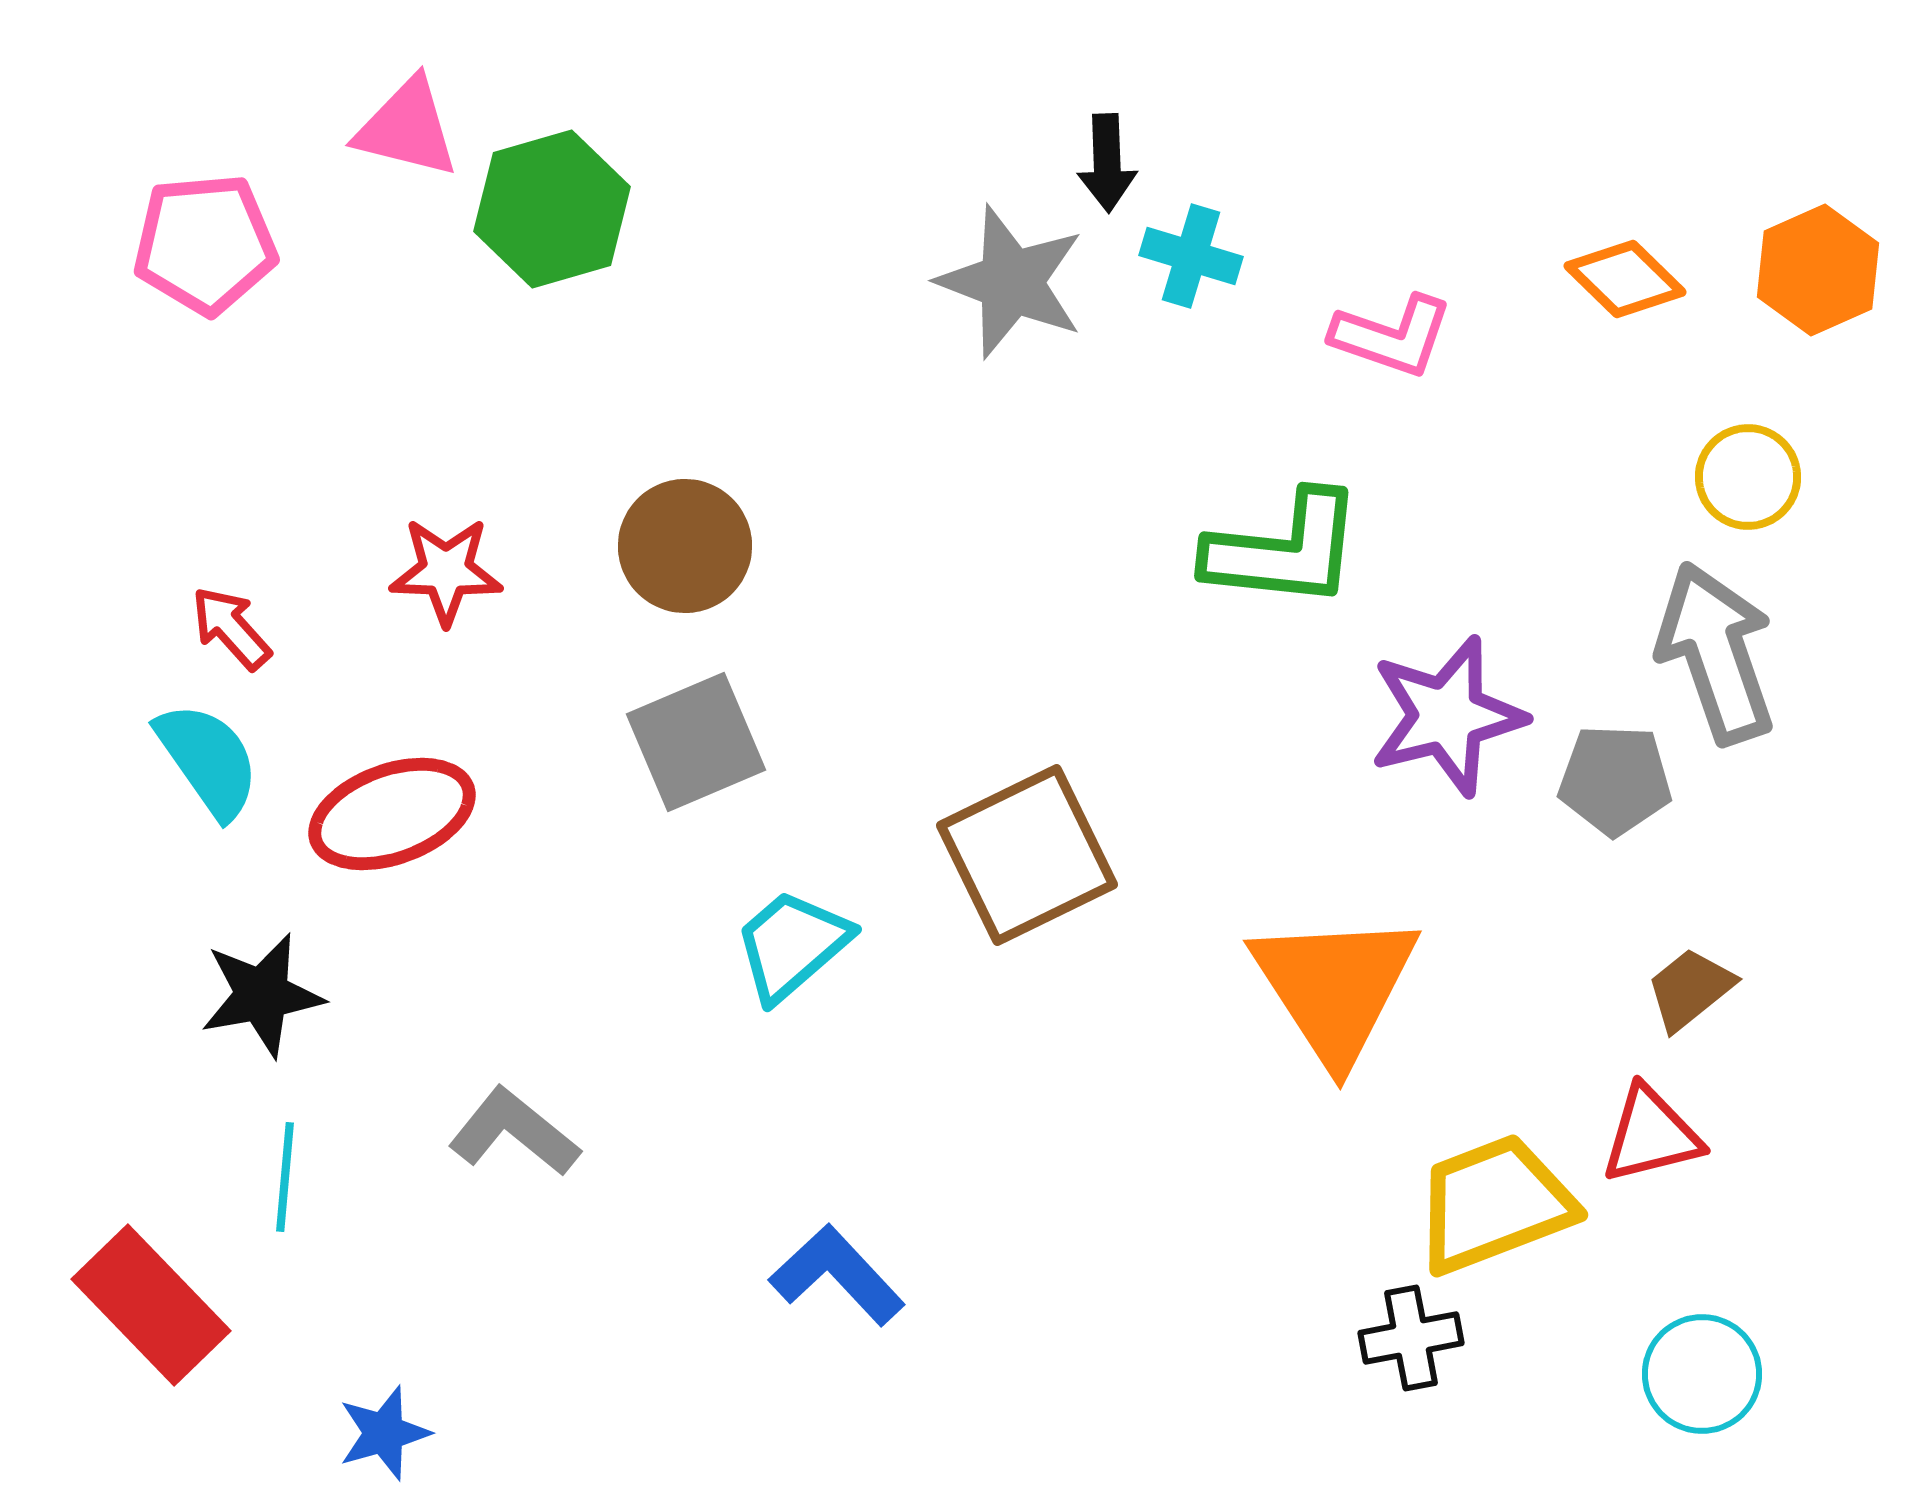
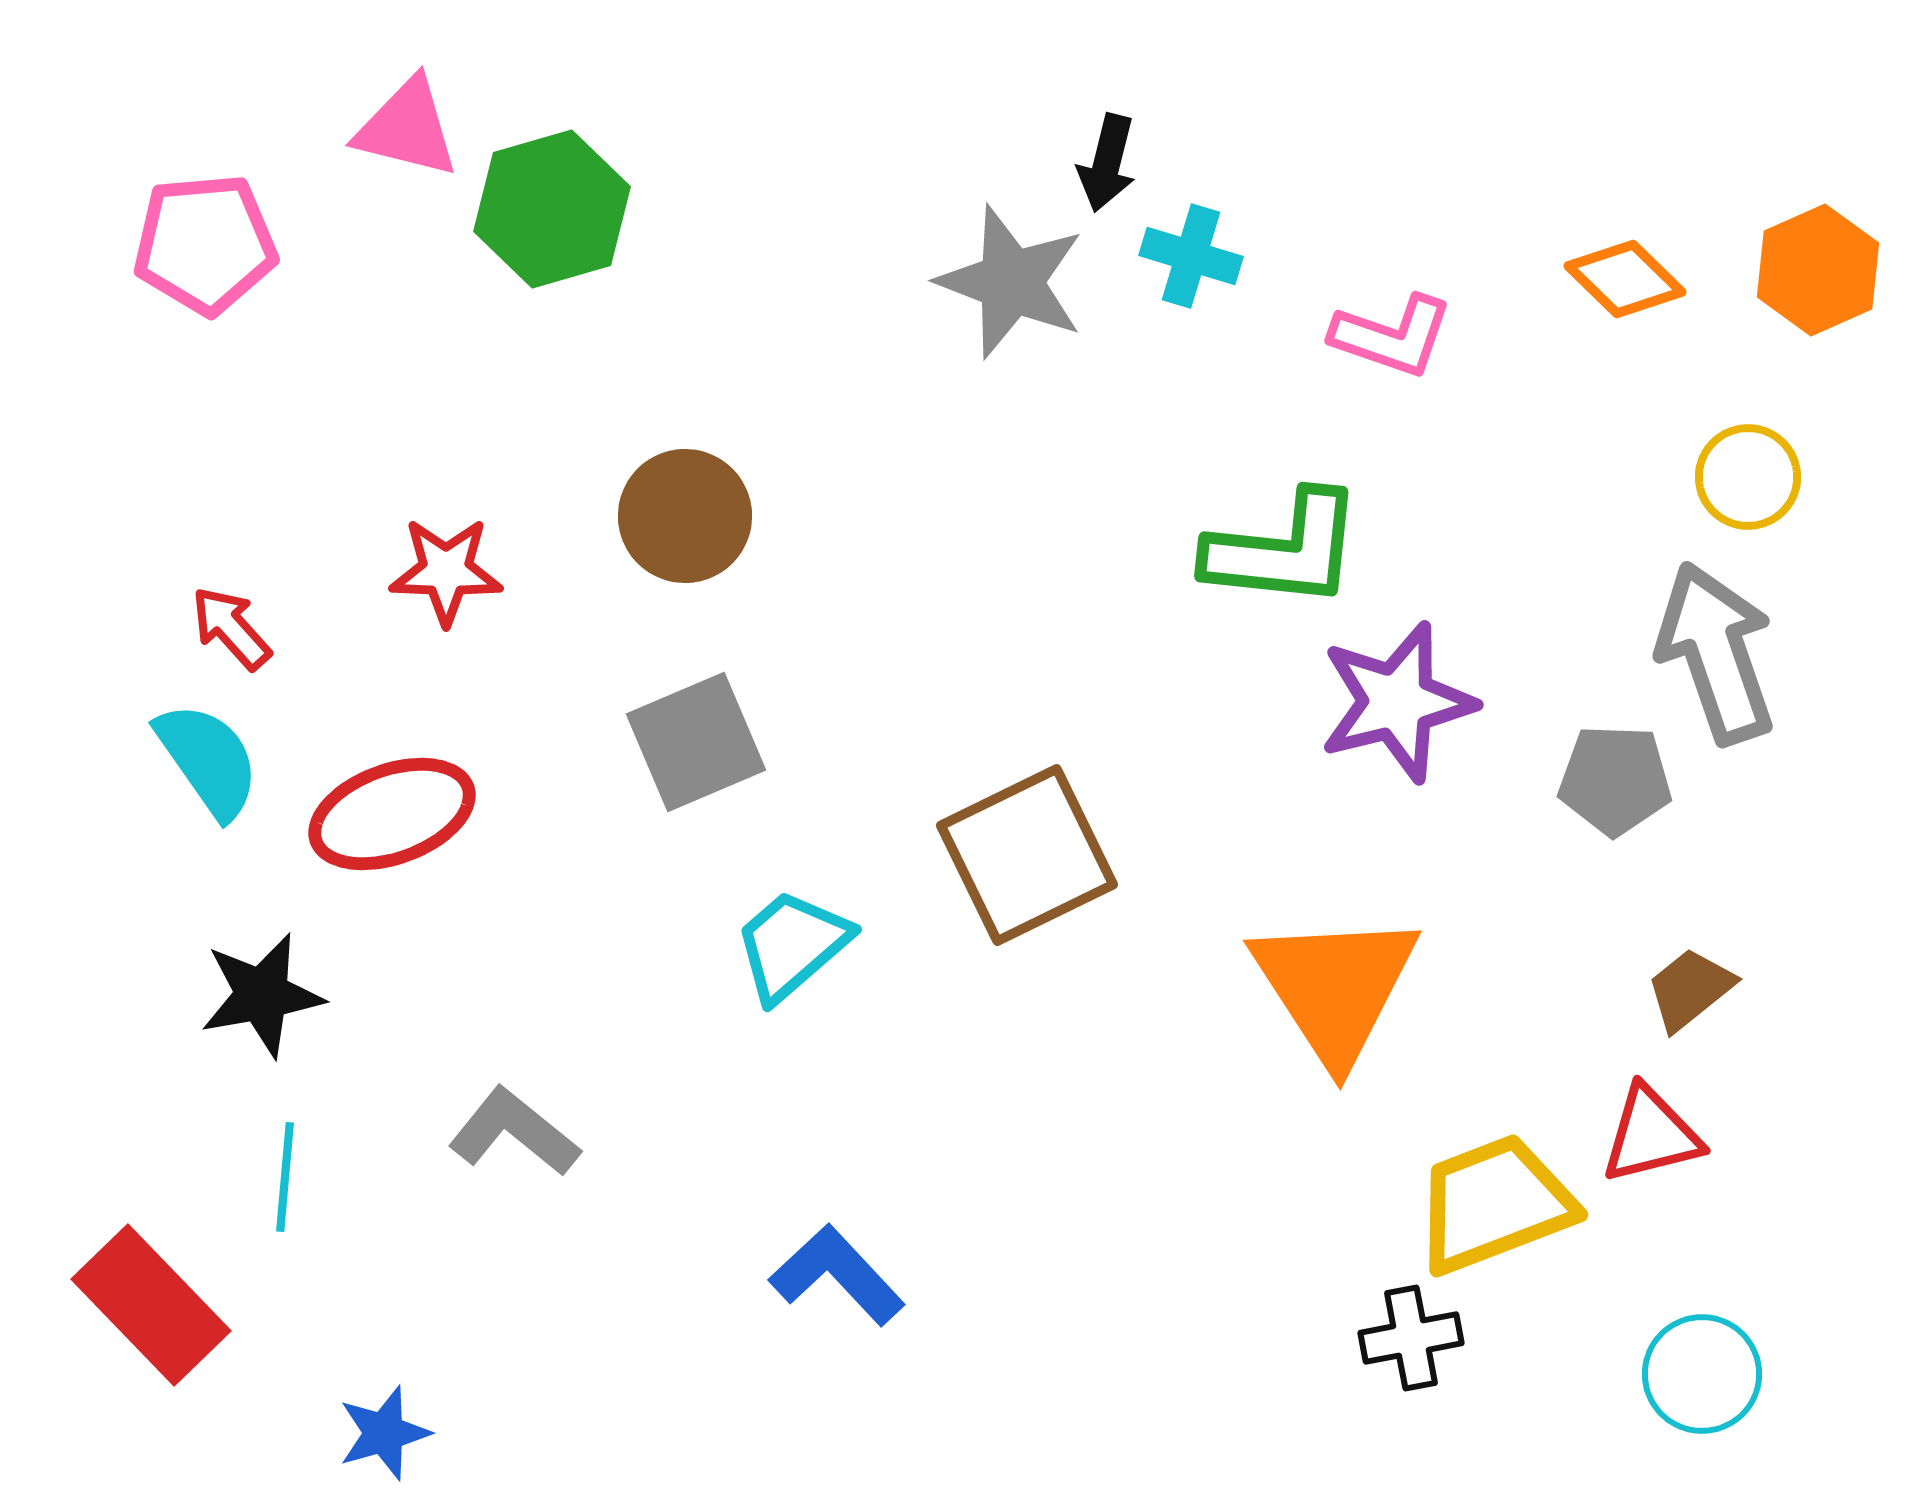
black arrow: rotated 16 degrees clockwise
brown circle: moved 30 px up
purple star: moved 50 px left, 14 px up
